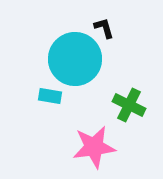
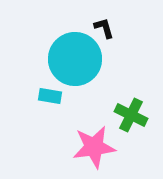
green cross: moved 2 px right, 10 px down
